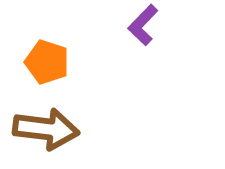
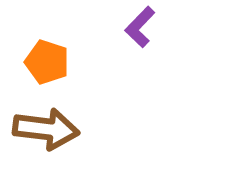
purple L-shape: moved 3 px left, 2 px down
